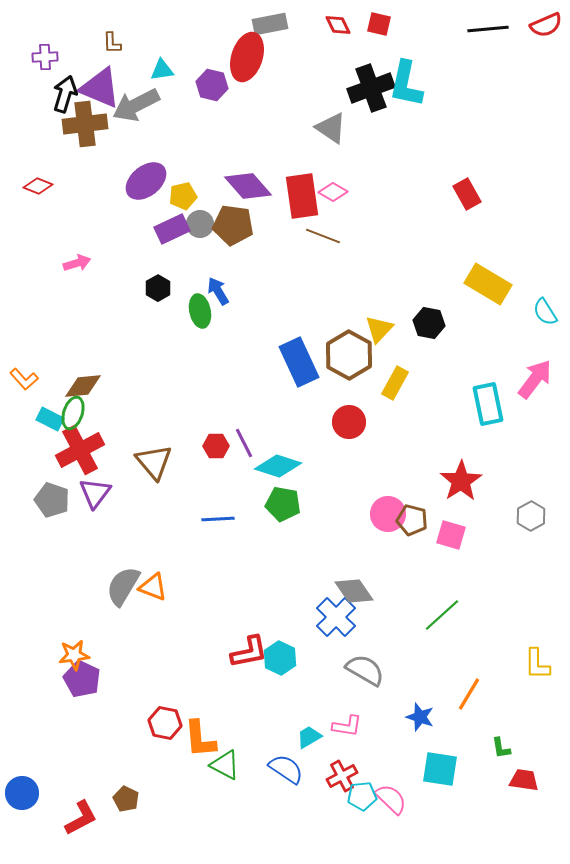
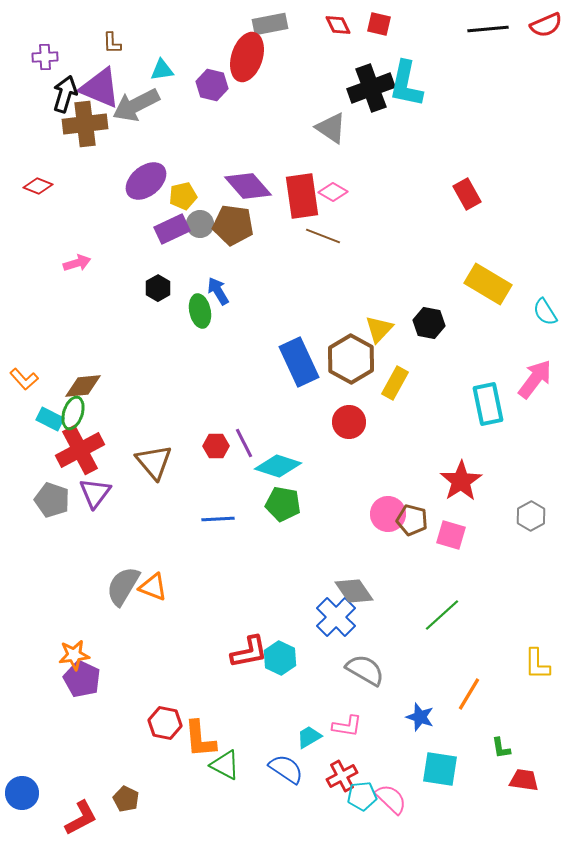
brown hexagon at (349, 355): moved 2 px right, 4 px down
